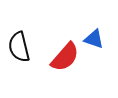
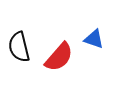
red semicircle: moved 6 px left
